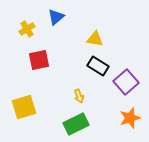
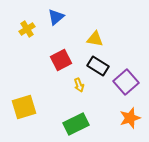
red square: moved 22 px right; rotated 15 degrees counterclockwise
yellow arrow: moved 11 px up
